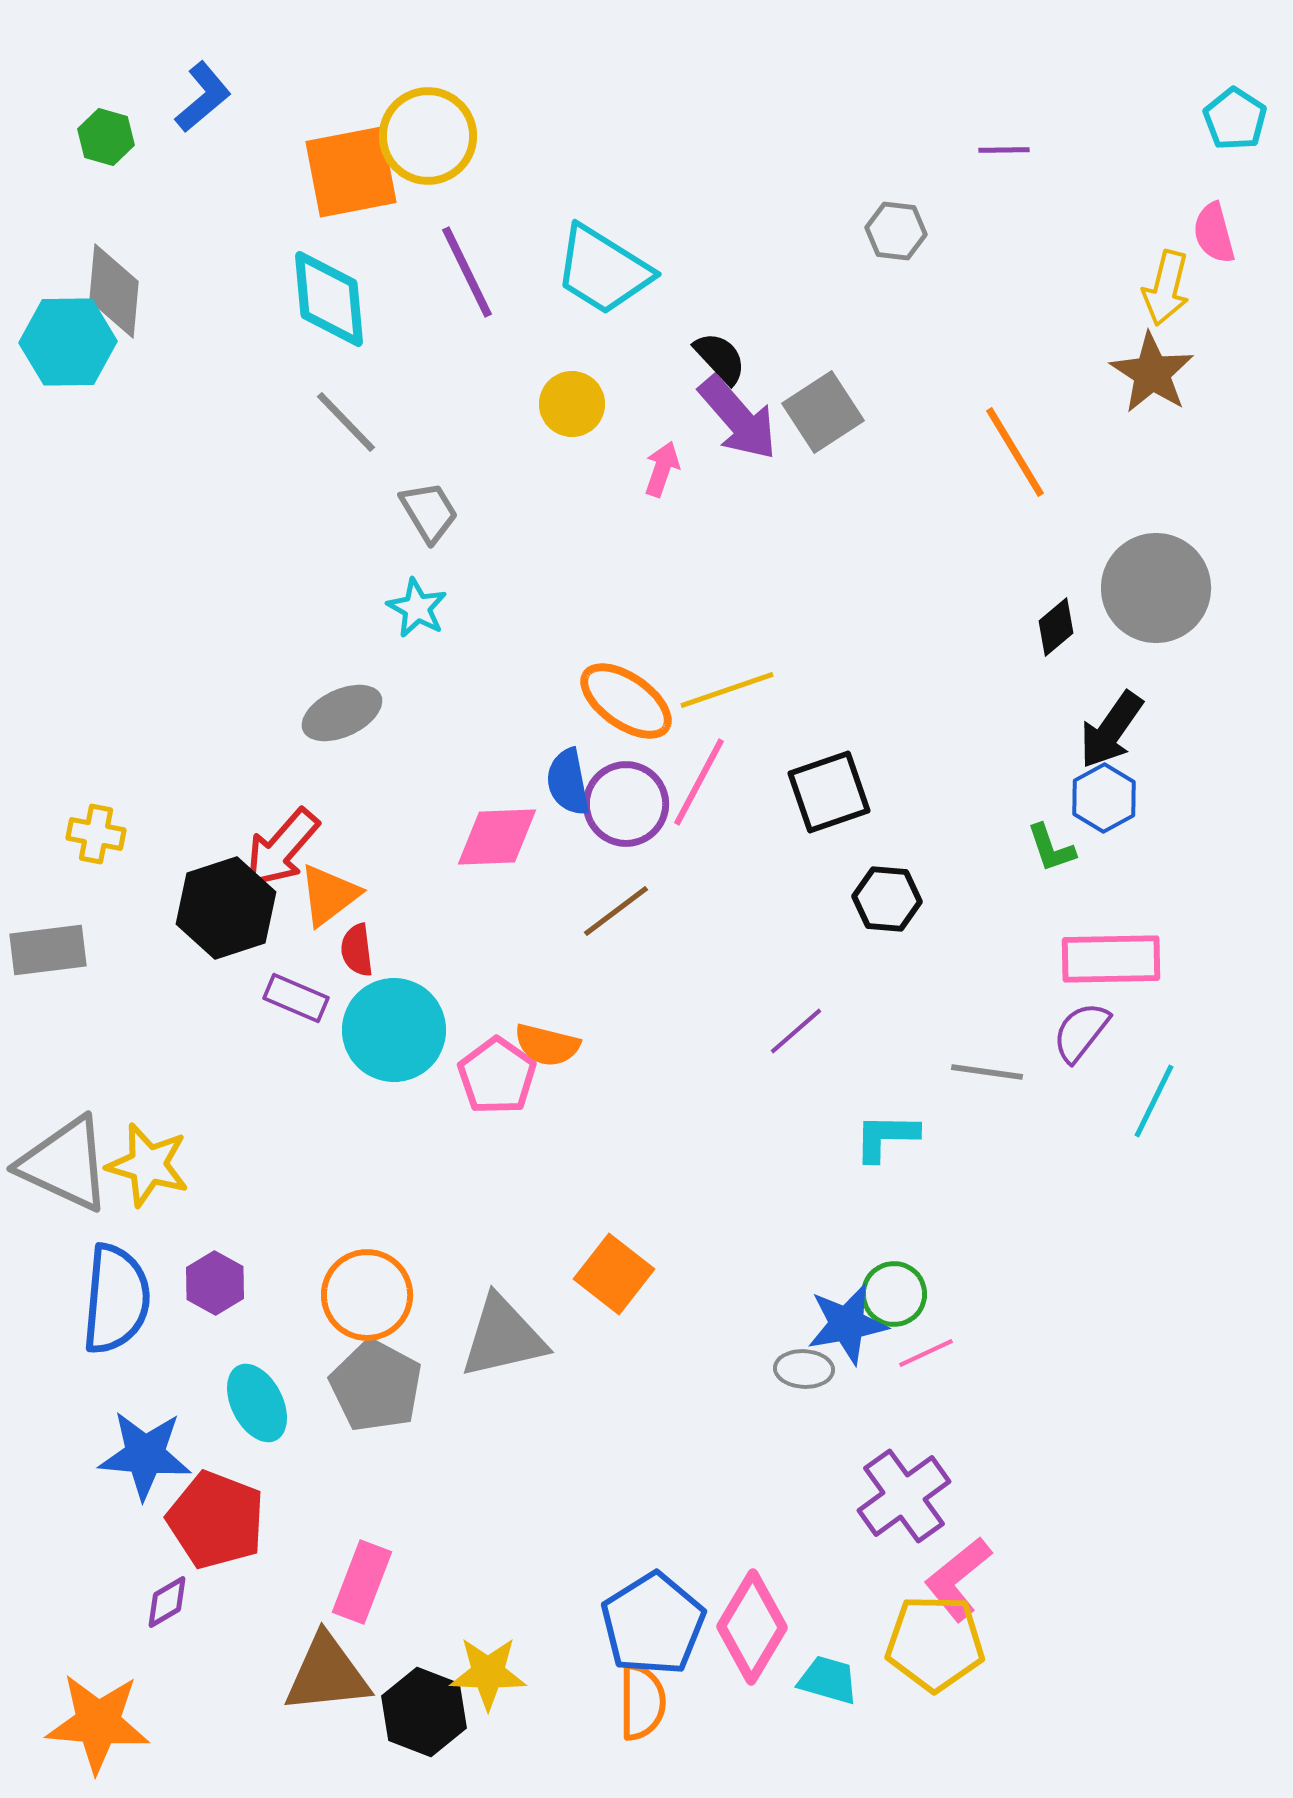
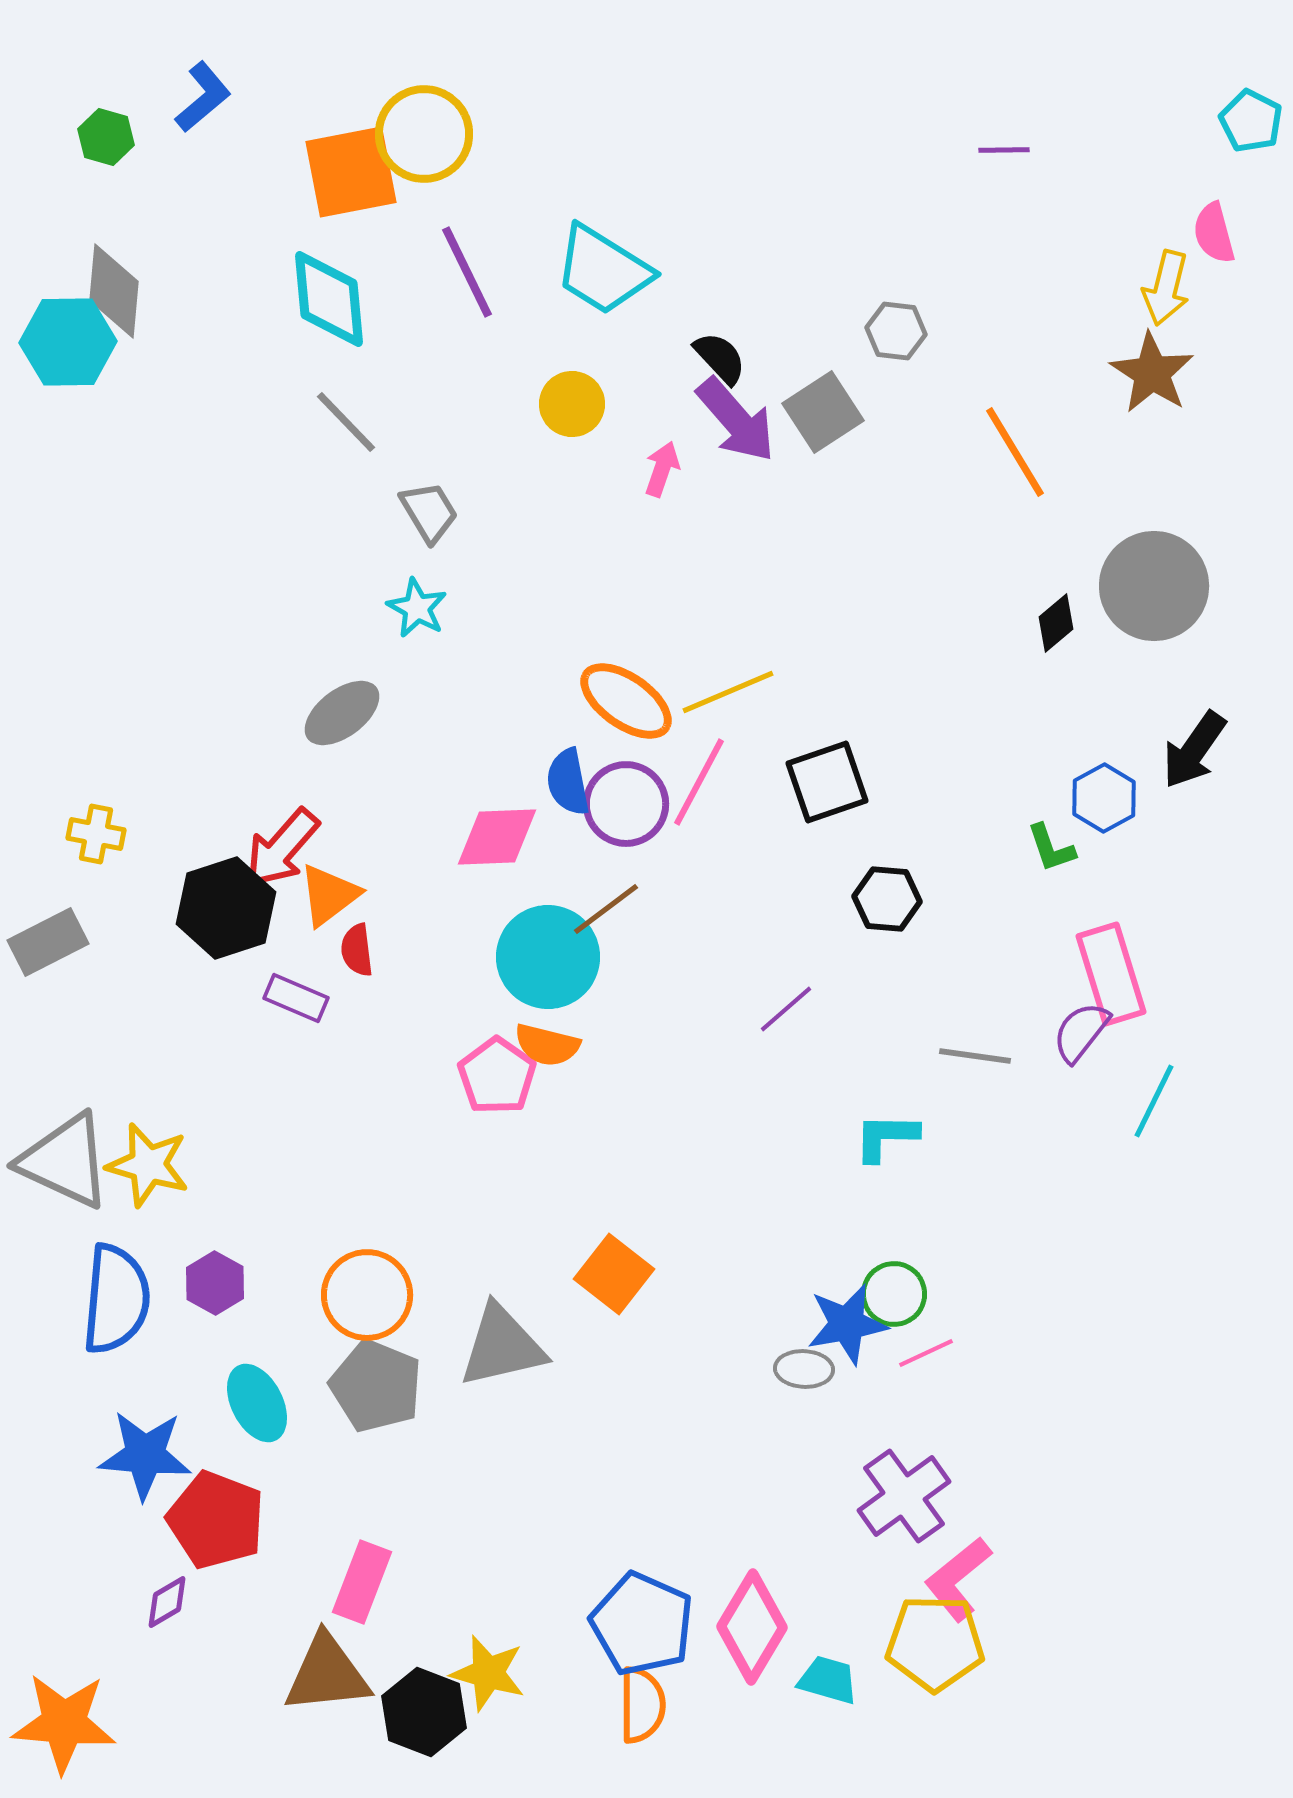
cyan pentagon at (1235, 119): moved 16 px right, 2 px down; rotated 6 degrees counterclockwise
yellow circle at (428, 136): moved 4 px left, 2 px up
gray hexagon at (896, 231): moved 100 px down
purple arrow at (738, 418): moved 2 px left, 2 px down
gray circle at (1156, 588): moved 2 px left, 2 px up
black diamond at (1056, 627): moved 4 px up
yellow line at (727, 690): moved 1 px right, 2 px down; rotated 4 degrees counterclockwise
gray ellipse at (342, 713): rotated 12 degrees counterclockwise
black arrow at (1111, 730): moved 83 px right, 20 px down
black square at (829, 792): moved 2 px left, 10 px up
brown line at (616, 911): moved 10 px left, 2 px up
gray rectangle at (48, 950): moved 8 px up; rotated 20 degrees counterclockwise
pink rectangle at (1111, 959): moved 15 px down; rotated 74 degrees clockwise
cyan circle at (394, 1030): moved 154 px right, 73 px up
purple line at (796, 1031): moved 10 px left, 22 px up
gray line at (987, 1072): moved 12 px left, 16 px up
gray triangle at (65, 1164): moved 3 px up
gray triangle at (503, 1337): moved 1 px left, 9 px down
gray pentagon at (376, 1386): rotated 6 degrees counterclockwise
blue pentagon at (653, 1624): moved 11 px left; rotated 16 degrees counterclockwise
yellow star at (488, 1673): rotated 14 degrees clockwise
orange semicircle at (642, 1702): moved 3 px down
orange star at (98, 1723): moved 34 px left
